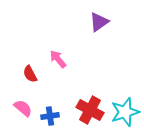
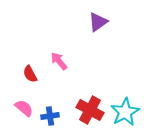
purple triangle: moved 1 px left
pink arrow: moved 1 px right, 2 px down
pink semicircle: moved 1 px right
cyan star: rotated 12 degrees counterclockwise
